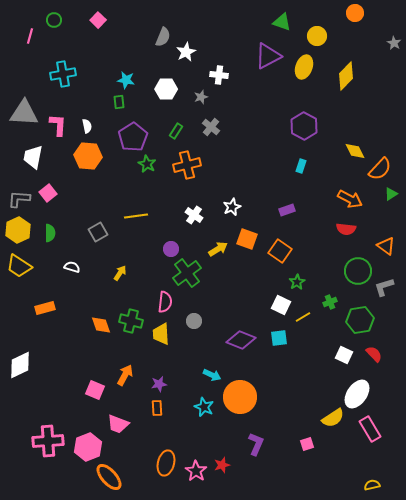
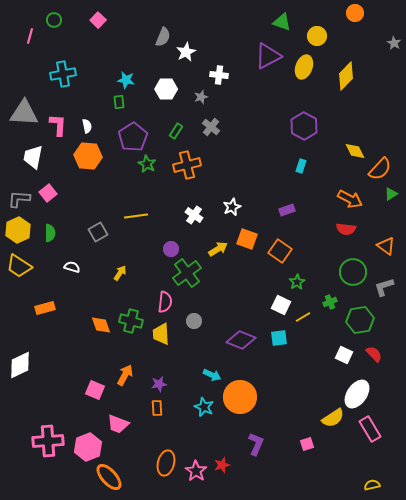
green circle at (358, 271): moved 5 px left, 1 px down
